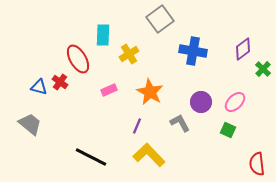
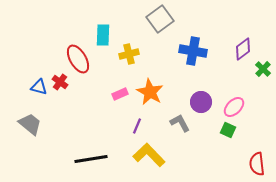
yellow cross: rotated 18 degrees clockwise
pink rectangle: moved 11 px right, 4 px down
pink ellipse: moved 1 px left, 5 px down
black line: moved 2 px down; rotated 36 degrees counterclockwise
